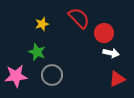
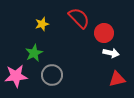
green star: moved 3 px left, 1 px down; rotated 24 degrees clockwise
red triangle: rotated 12 degrees clockwise
